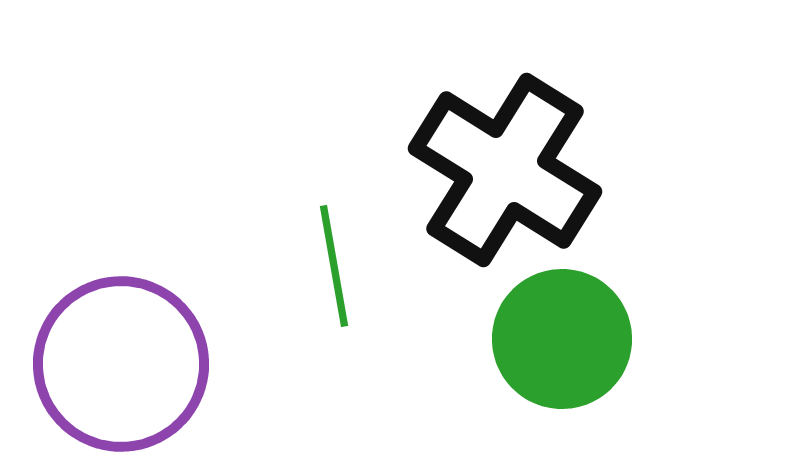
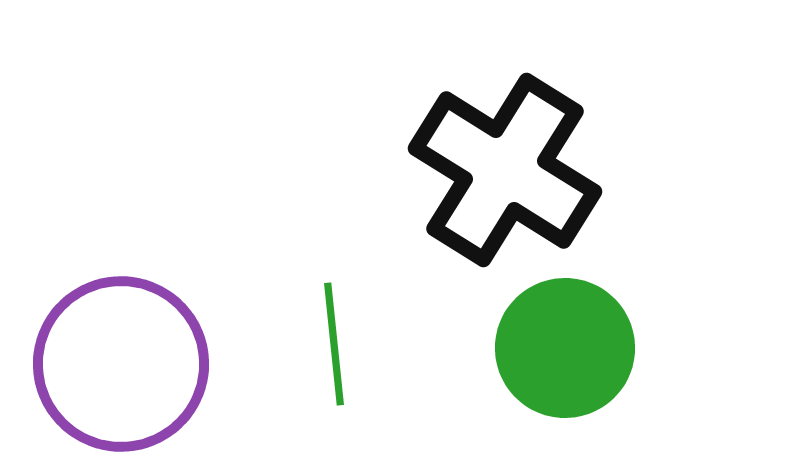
green line: moved 78 px down; rotated 4 degrees clockwise
green circle: moved 3 px right, 9 px down
